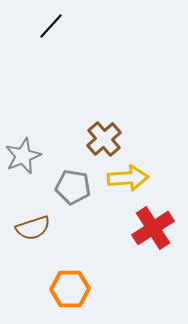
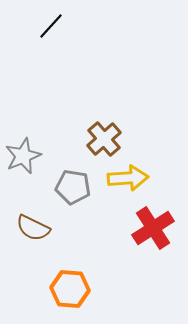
brown semicircle: rotated 44 degrees clockwise
orange hexagon: rotated 6 degrees clockwise
